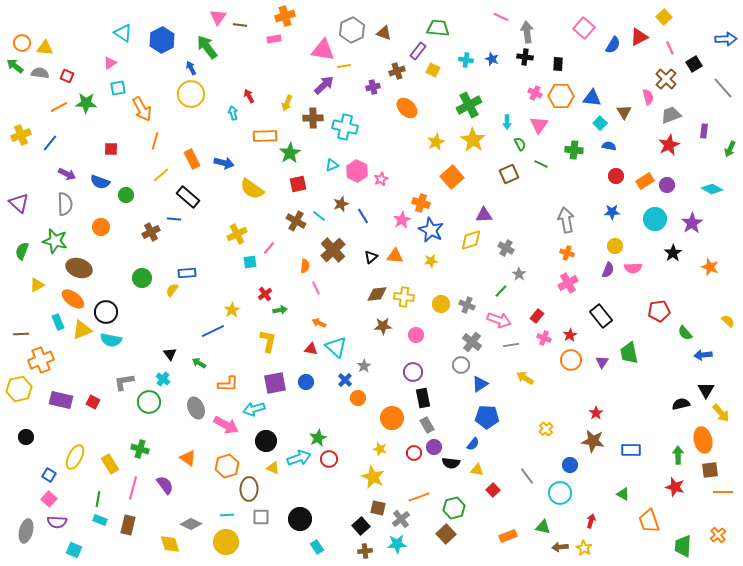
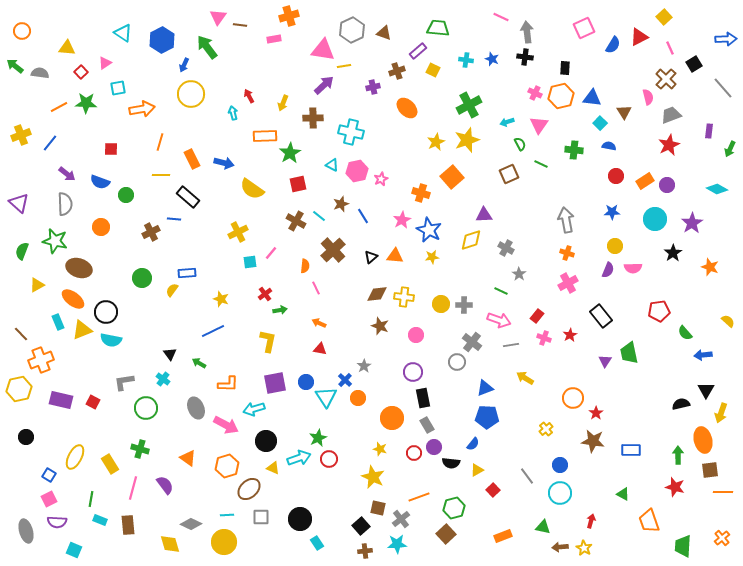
orange cross at (285, 16): moved 4 px right
pink square at (584, 28): rotated 25 degrees clockwise
orange circle at (22, 43): moved 12 px up
yellow triangle at (45, 48): moved 22 px right
purple rectangle at (418, 51): rotated 12 degrees clockwise
pink triangle at (110, 63): moved 5 px left
black rectangle at (558, 64): moved 7 px right, 4 px down
blue arrow at (191, 68): moved 7 px left, 3 px up; rotated 128 degrees counterclockwise
red square at (67, 76): moved 14 px right, 4 px up; rotated 24 degrees clockwise
orange hexagon at (561, 96): rotated 15 degrees counterclockwise
yellow arrow at (287, 103): moved 4 px left
orange arrow at (142, 109): rotated 70 degrees counterclockwise
cyan arrow at (507, 122): rotated 72 degrees clockwise
cyan cross at (345, 127): moved 6 px right, 5 px down
purple rectangle at (704, 131): moved 5 px right
yellow star at (473, 140): moved 6 px left; rotated 20 degrees clockwise
orange line at (155, 141): moved 5 px right, 1 px down
cyan triangle at (332, 165): rotated 48 degrees clockwise
pink hexagon at (357, 171): rotated 20 degrees clockwise
purple arrow at (67, 174): rotated 12 degrees clockwise
yellow line at (161, 175): rotated 42 degrees clockwise
cyan diamond at (712, 189): moved 5 px right
orange cross at (421, 203): moved 10 px up
blue star at (431, 230): moved 2 px left
yellow cross at (237, 234): moved 1 px right, 2 px up
pink line at (269, 248): moved 2 px right, 5 px down
yellow star at (431, 261): moved 1 px right, 4 px up
green line at (501, 291): rotated 72 degrees clockwise
gray cross at (467, 305): moved 3 px left; rotated 21 degrees counterclockwise
yellow star at (232, 310): moved 11 px left, 11 px up; rotated 21 degrees counterclockwise
brown star at (383, 326): moved 3 px left; rotated 24 degrees clockwise
brown line at (21, 334): rotated 49 degrees clockwise
cyan triangle at (336, 347): moved 10 px left, 50 px down; rotated 15 degrees clockwise
red triangle at (311, 349): moved 9 px right
orange circle at (571, 360): moved 2 px right, 38 px down
purple triangle at (602, 362): moved 3 px right, 1 px up
gray circle at (461, 365): moved 4 px left, 3 px up
blue triangle at (480, 384): moved 5 px right, 4 px down; rotated 12 degrees clockwise
green circle at (149, 402): moved 3 px left, 6 px down
yellow arrow at (721, 413): rotated 60 degrees clockwise
blue circle at (570, 465): moved 10 px left
yellow triangle at (477, 470): rotated 40 degrees counterclockwise
brown ellipse at (249, 489): rotated 45 degrees clockwise
pink square at (49, 499): rotated 21 degrees clockwise
green line at (98, 499): moved 7 px left
brown rectangle at (128, 525): rotated 18 degrees counterclockwise
gray ellipse at (26, 531): rotated 30 degrees counterclockwise
orange cross at (718, 535): moved 4 px right, 3 px down
orange rectangle at (508, 536): moved 5 px left
yellow circle at (226, 542): moved 2 px left
cyan rectangle at (317, 547): moved 4 px up
